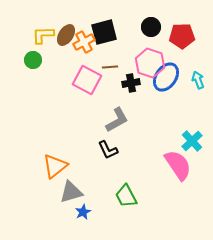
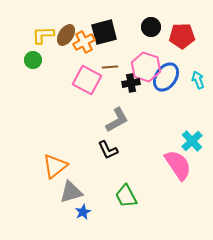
pink hexagon: moved 4 px left, 4 px down
